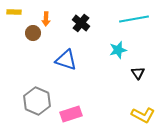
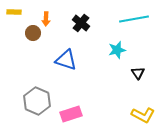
cyan star: moved 1 px left
